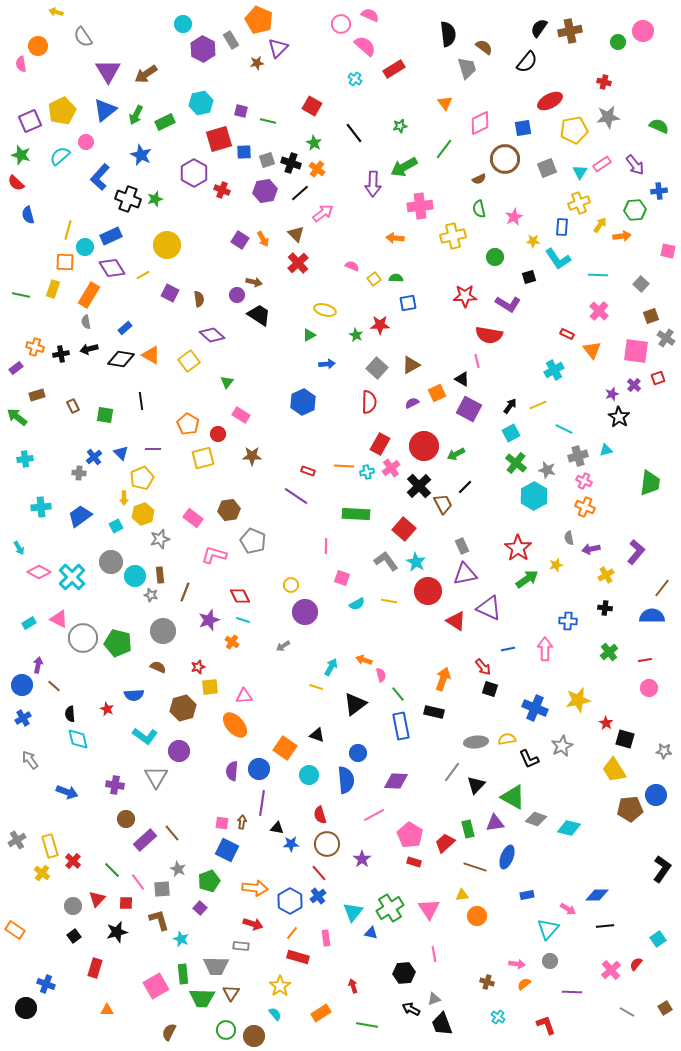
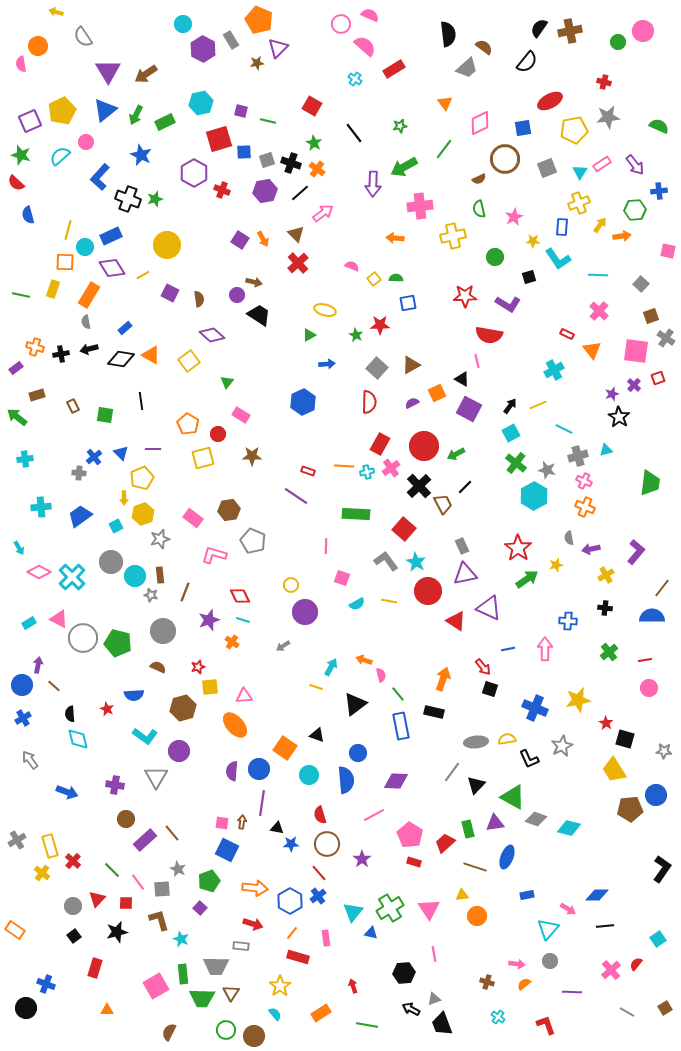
gray trapezoid at (467, 68): rotated 65 degrees clockwise
